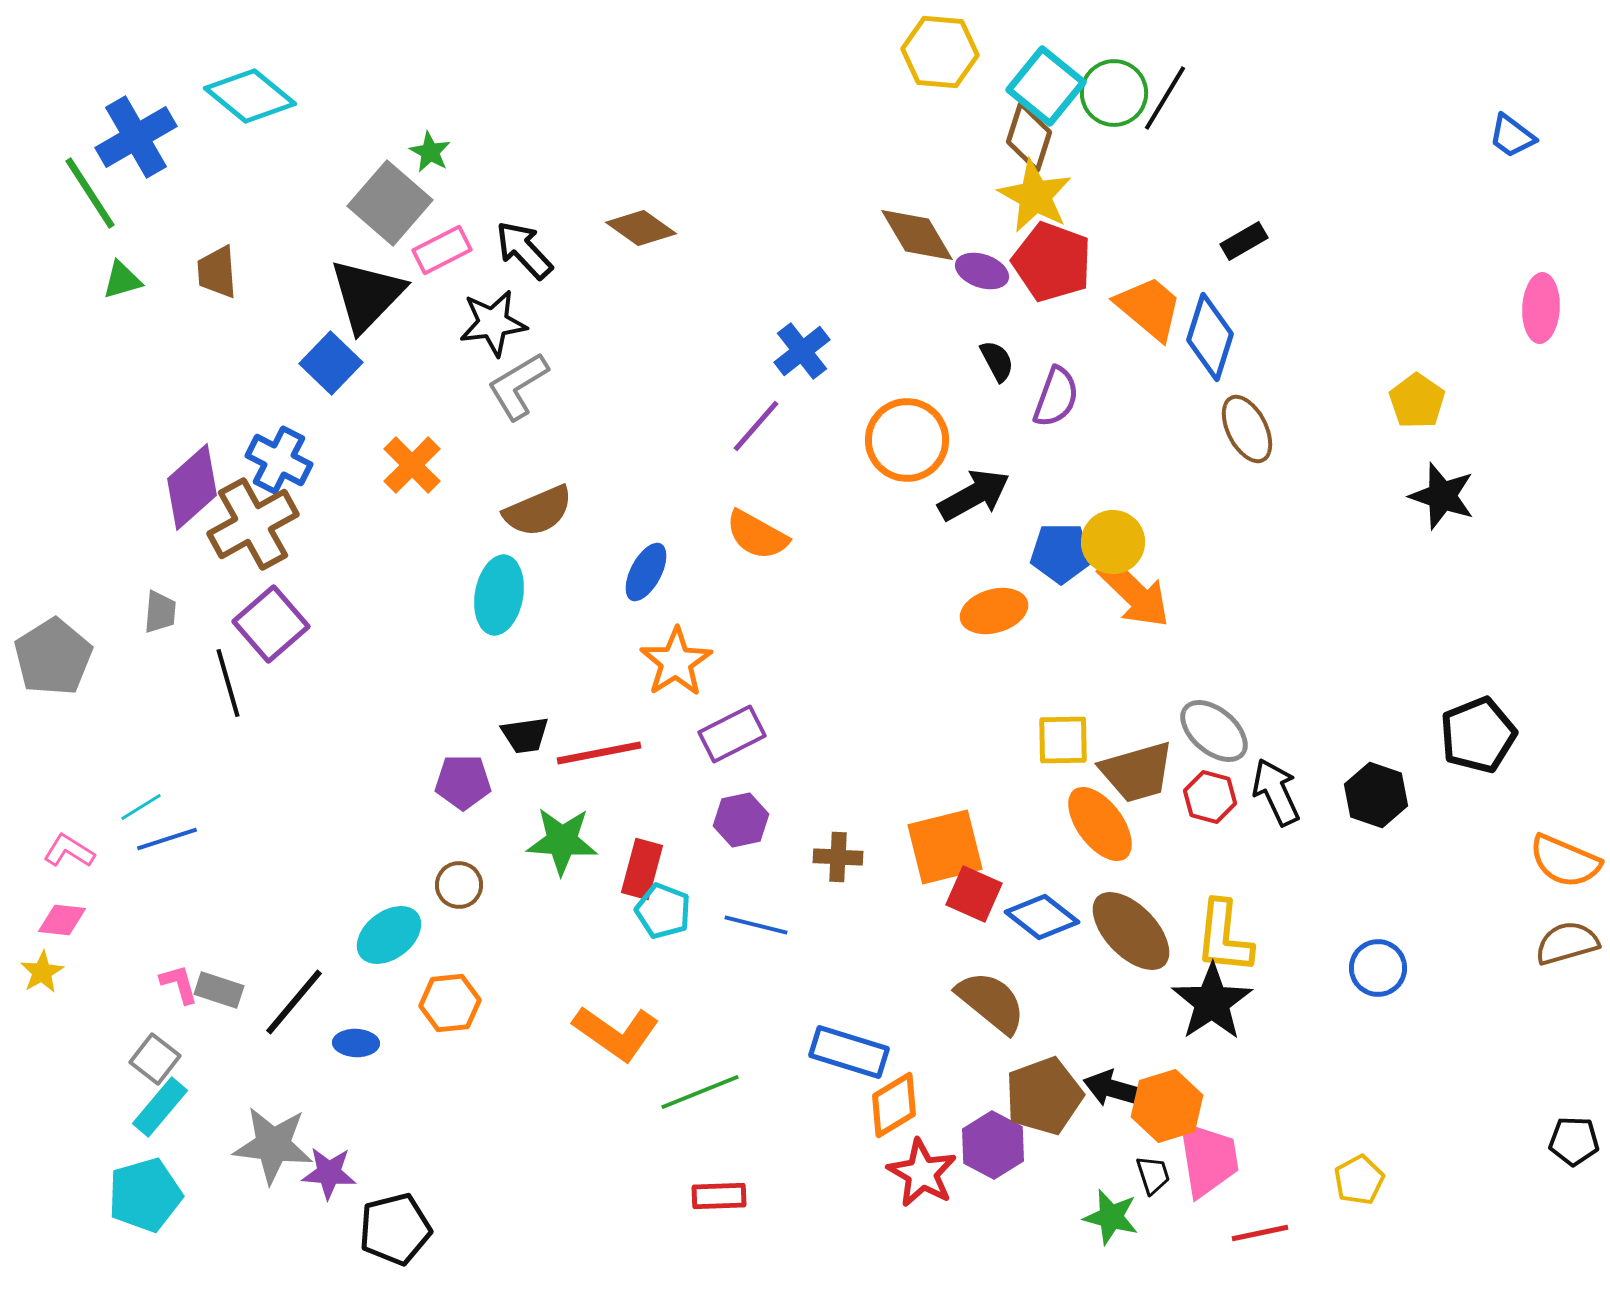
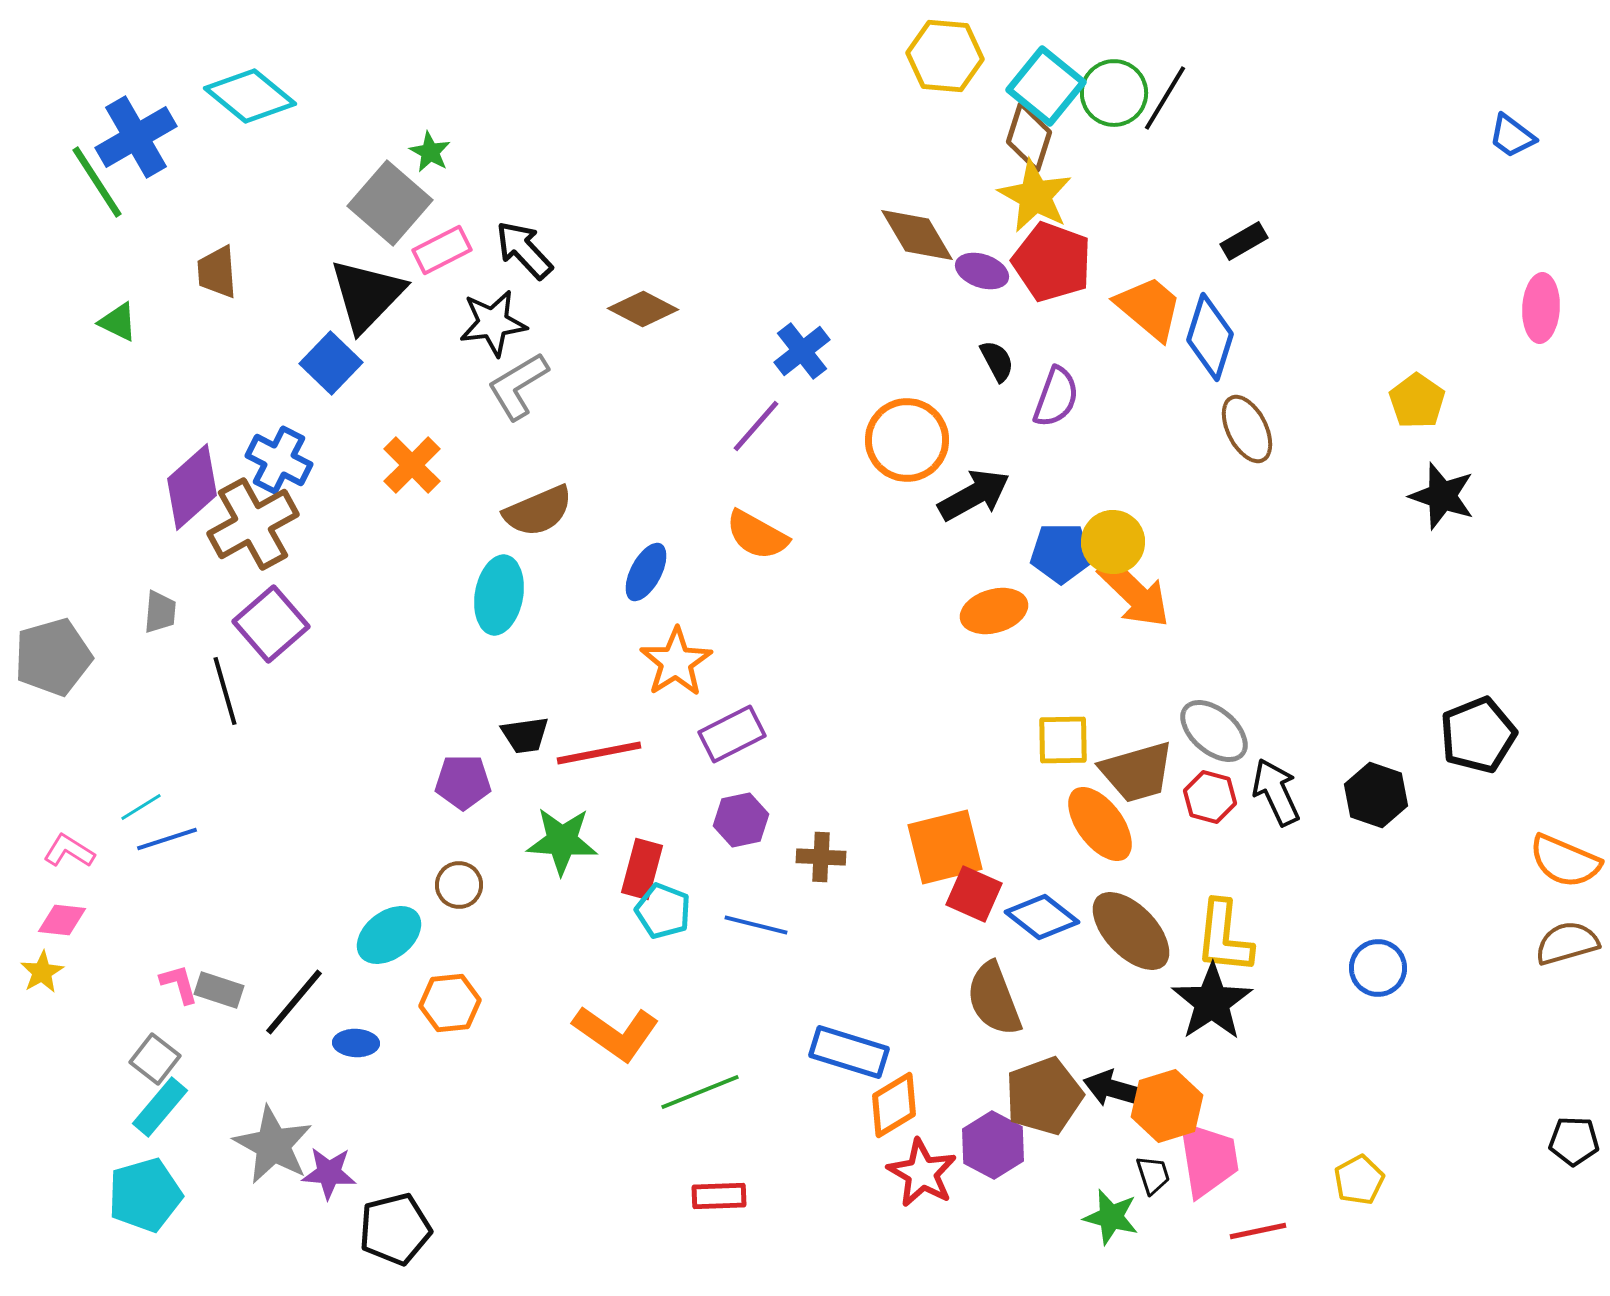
yellow hexagon at (940, 52): moved 5 px right, 4 px down
green line at (90, 193): moved 7 px right, 11 px up
brown diamond at (641, 228): moved 2 px right, 81 px down; rotated 8 degrees counterclockwise
green triangle at (122, 280): moved 4 px left, 42 px down; rotated 42 degrees clockwise
gray pentagon at (53, 657): rotated 16 degrees clockwise
black line at (228, 683): moved 3 px left, 8 px down
brown cross at (838, 857): moved 17 px left
brown semicircle at (991, 1002): moved 3 px right, 3 px up; rotated 150 degrees counterclockwise
gray star at (273, 1145): rotated 22 degrees clockwise
red line at (1260, 1233): moved 2 px left, 2 px up
